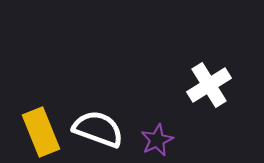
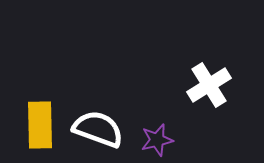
yellow rectangle: moved 1 px left, 7 px up; rotated 21 degrees clockwise
purple star: rotated 12 degrees clockwise
